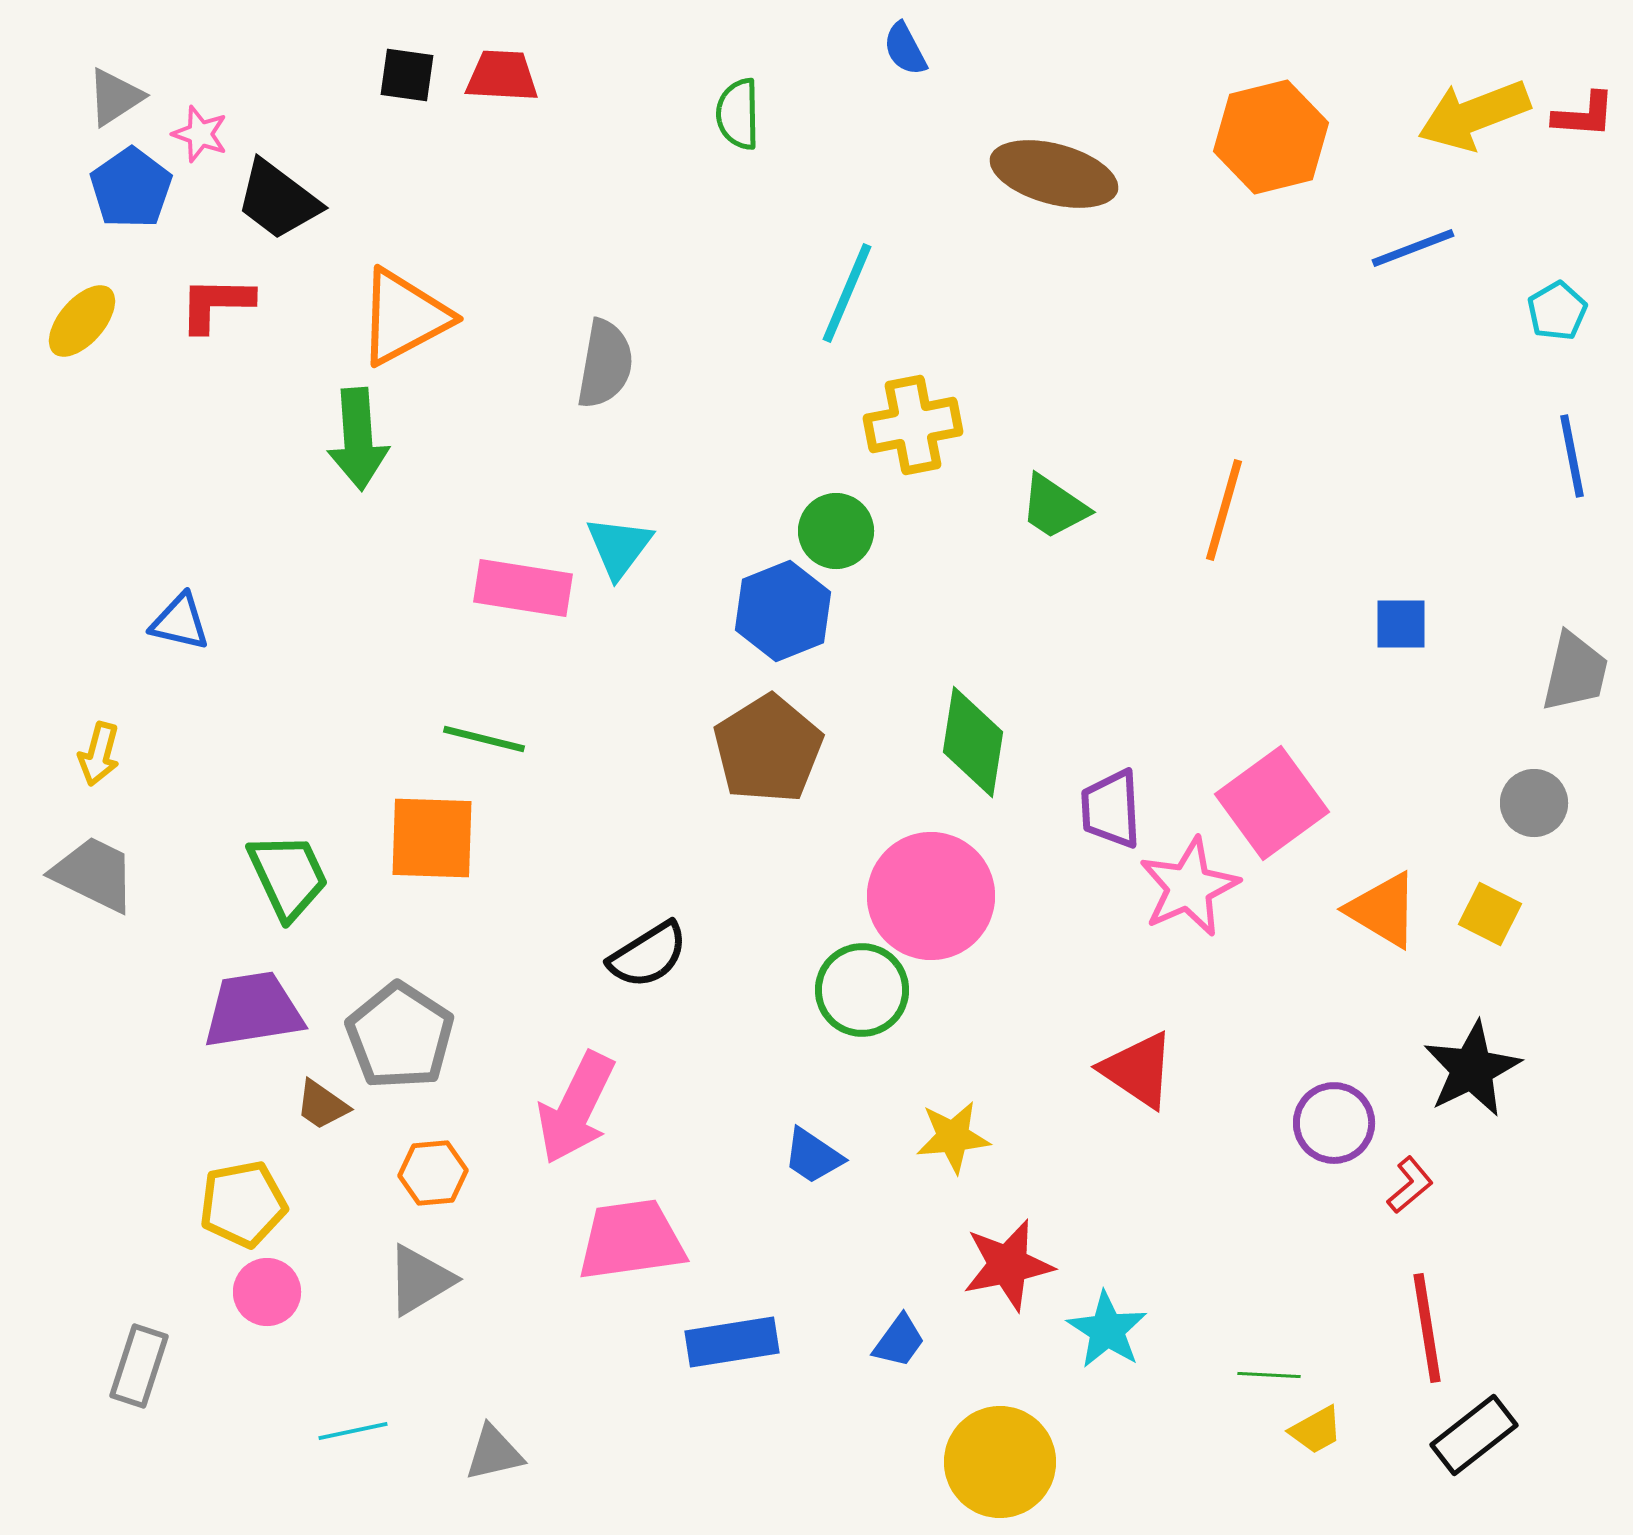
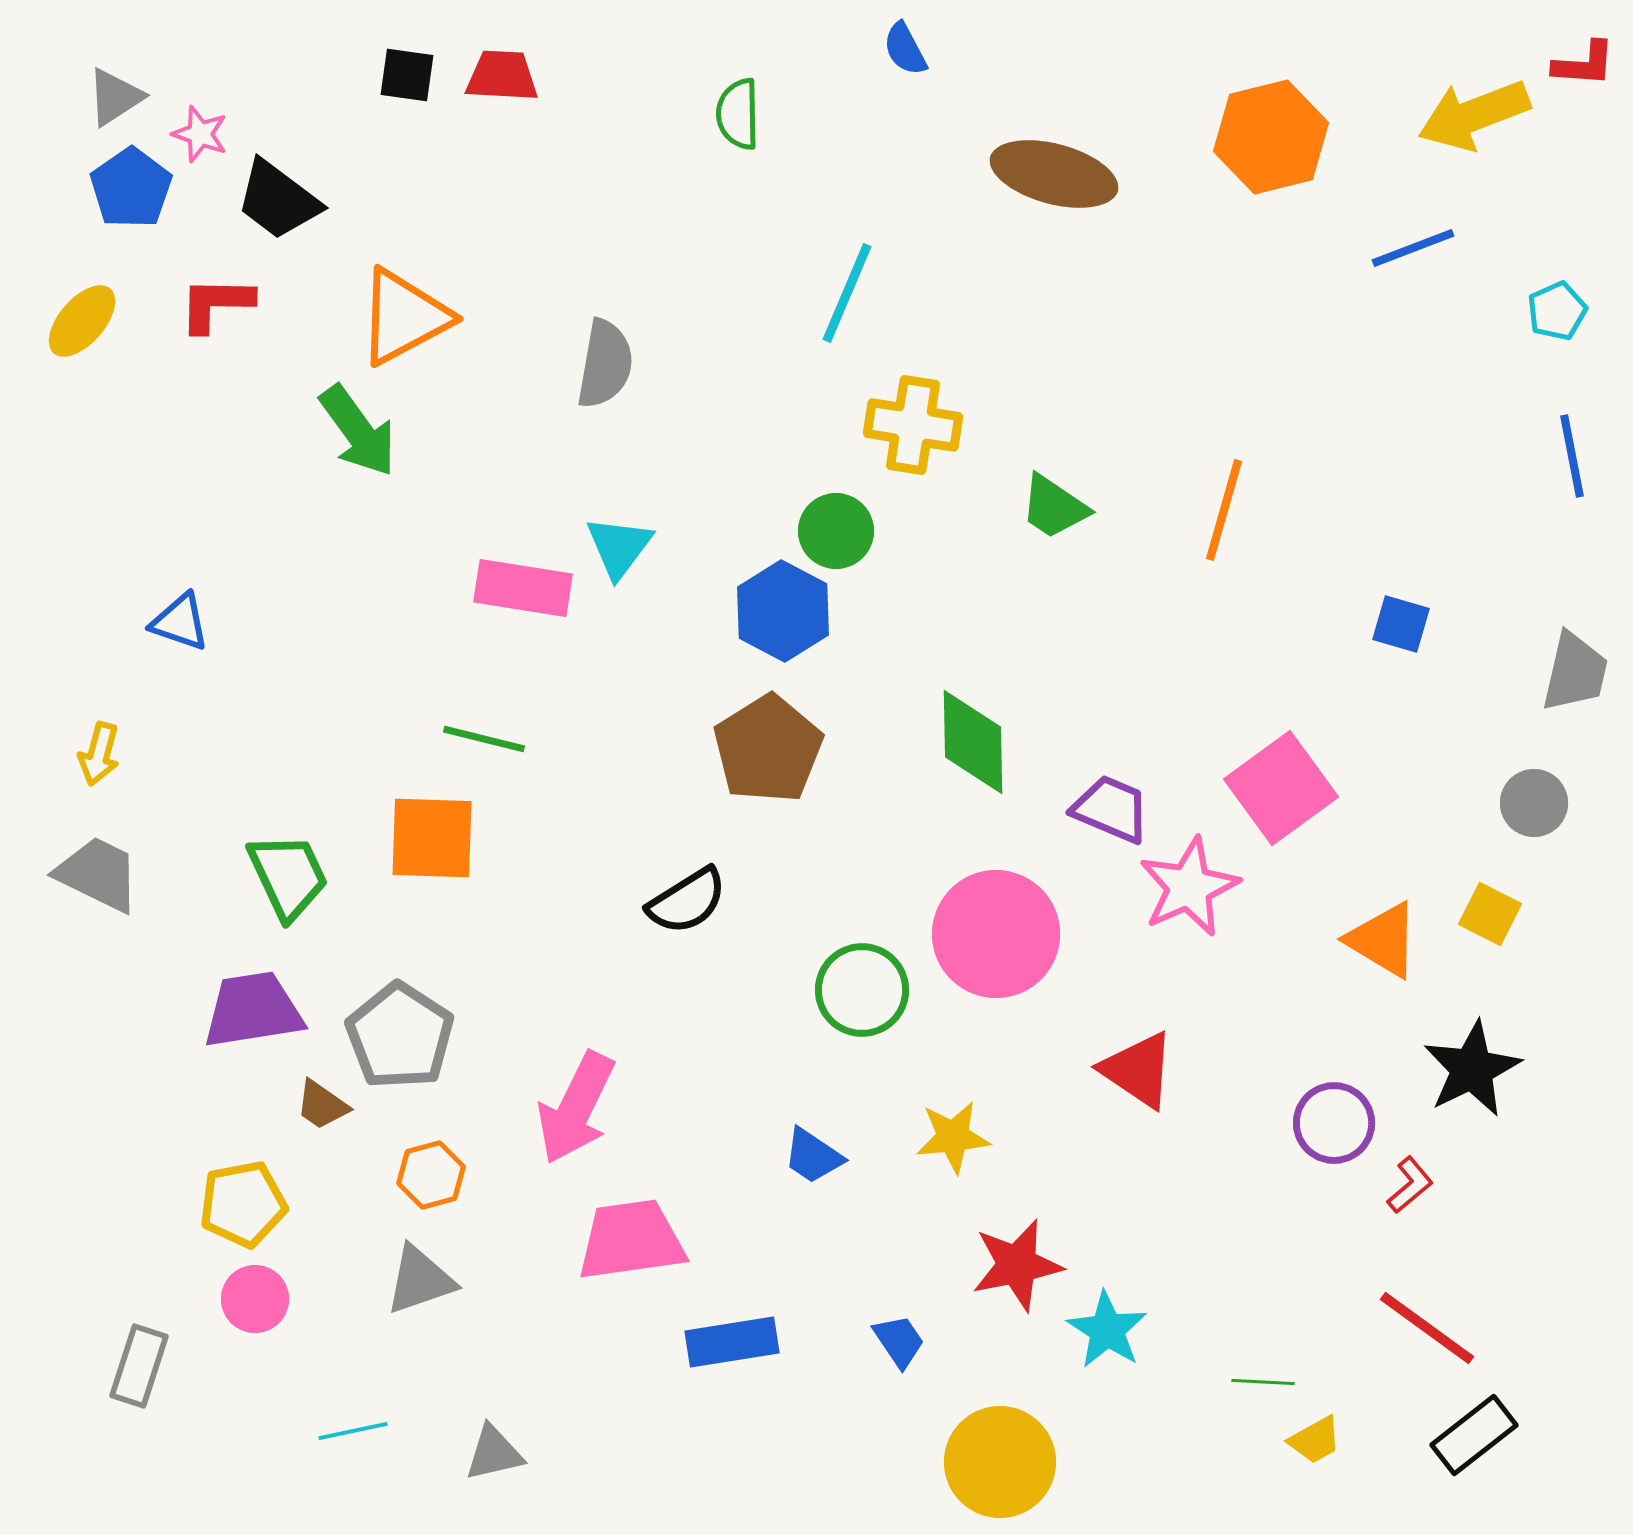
red L-shape at (1584, 115): moved 51 px up
cyan pentagon at (1557, 311): rotated 6 degrees clockwise
yellow cross at (913, 425): rotated 20 degrees clockwise
green arrow at (358, 439): moved 8 px up; rotated 32 degrees counterclockwise
blue hexagon at (783, 611): rotated 10 degrees counterclockwise
blue triangle at (180, 622): rotated 6 degrees clockwise
blue square at (1401, 624): rotated 16 degrees clockwise
green diamond at (973, 742): rotated 10 degrees counterclockwise
pink square at (1272, 803): moved 9 px right, 15 px up
purple trapezoid at (1111, 809): rotated 116 degrees clockwise
gray trapezoid at (94, 874): moved 4 px right
pink circle at (931, 896): moved 65 px right, 38 px down
orange triangle at (1383, 910): moved 30 px down
black semicircle at (648, 955): moved 39 px right, 54 px up
orange hexagon at (433, 1173): moved 2 px left, 2 px down; rotated 10 degrees counterclockwise
red star at (1008, 1265): moved 9 px right
gray triangle at (420, 1280): rotated 12 degrees clockwise
pink circle at (267, 1292): moved 12 px left, 7 px down
red line at (1427, 1328): rotated 45 degrees counterclockwise
blue trapezoid at (899, 1341): rotated 70 degrees counterclockwise
green line at (1269, 1375): moved 6 px left, 7 px down
yellow trapezoid at (1316, 1430): moved 1 px left, 10 px down
